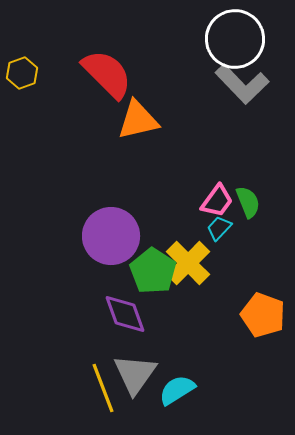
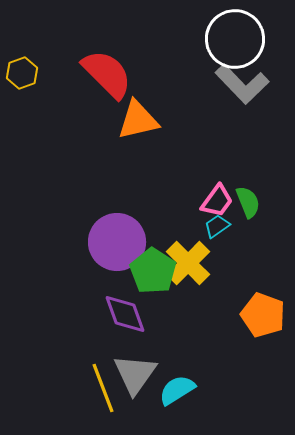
cyan trapezoid: moved 2 px left, 2 px up; rotated 12 degrees clockwise
purple circle: moved 6 px right, 6 px down
